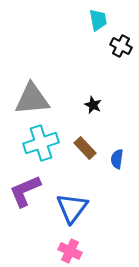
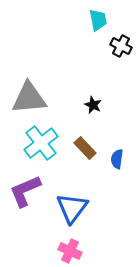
gray triangle: moved 3 px left, 1 px up
cyan cross: rotated 20 degrees counterclockwise
